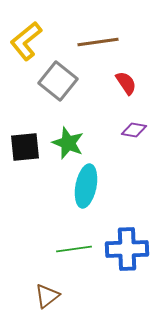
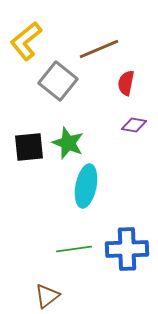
brown line: moved 1 px right, 7 px down; rotated 15 degrees counterclockwise
red semicircle: rotated 135 degrees counterclockwise
purple diamond: moved 5 px up
black square: moved 4 px right
